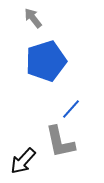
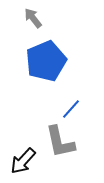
blue pentagon: rotated 6 degrees counterclockwise
